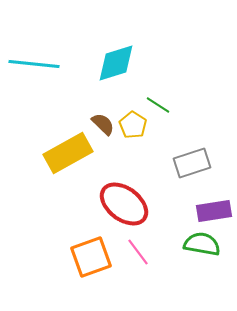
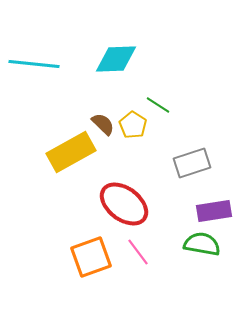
cyan diamond: moved 4 px up; rotated 15 degrees clockwise
yellow rectangle: moved 3 px right, 1 px up
